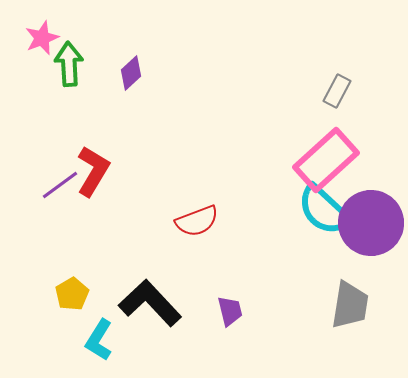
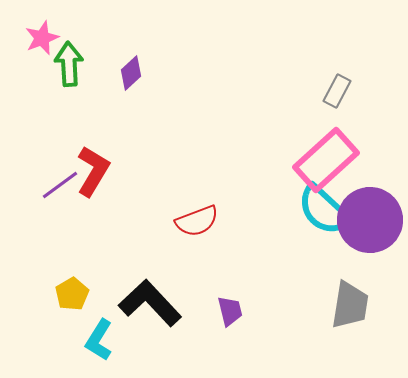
purple circle: moved 1 px left, 3 px up
